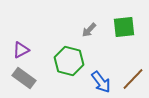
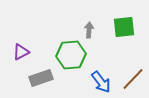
gray arrow: rotated 140 degrees clockwise
purple triangle: moved 2 px down
green hexagon: moved 2 px right, 6 px up; rotated 20 degrees counterclockwise
gray rectangle: moved 17 px right; rotated 55 degrees counterclockwise
